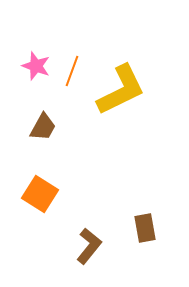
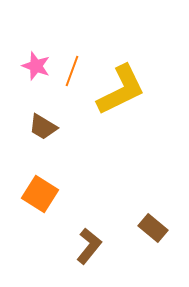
brown trapezoid: rotated 92 degrees clockwise
brown rectangle: moved 8 px right; rotated 40 degrees counterclockwise
